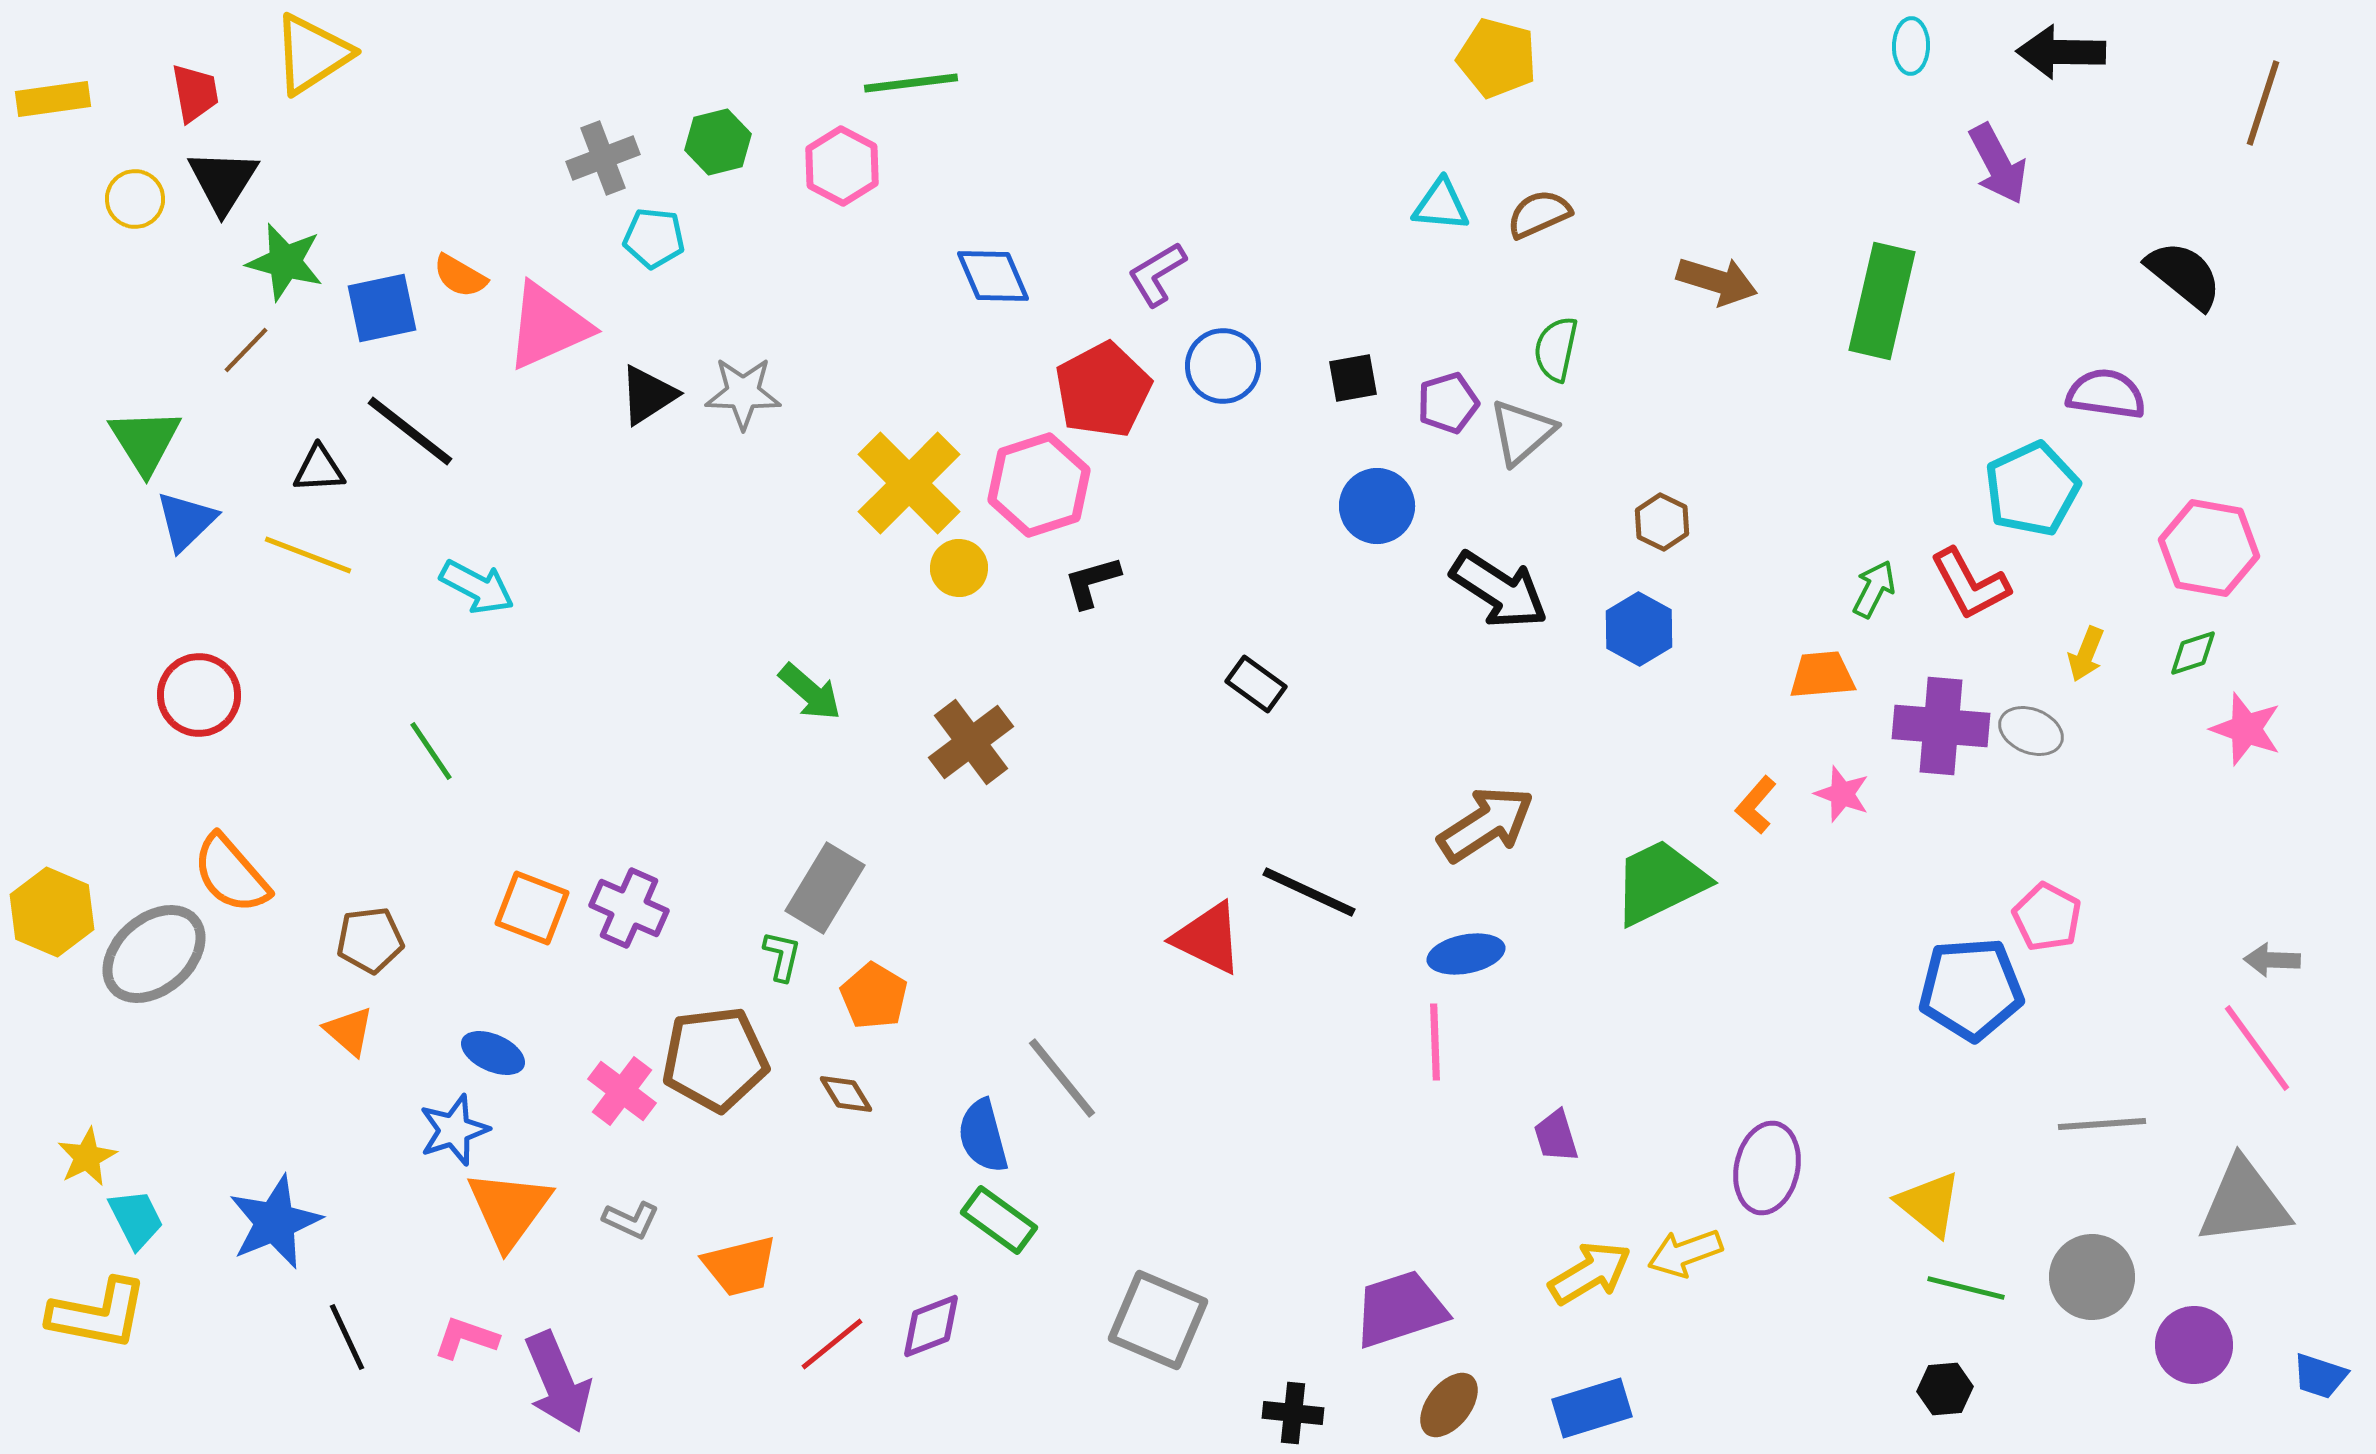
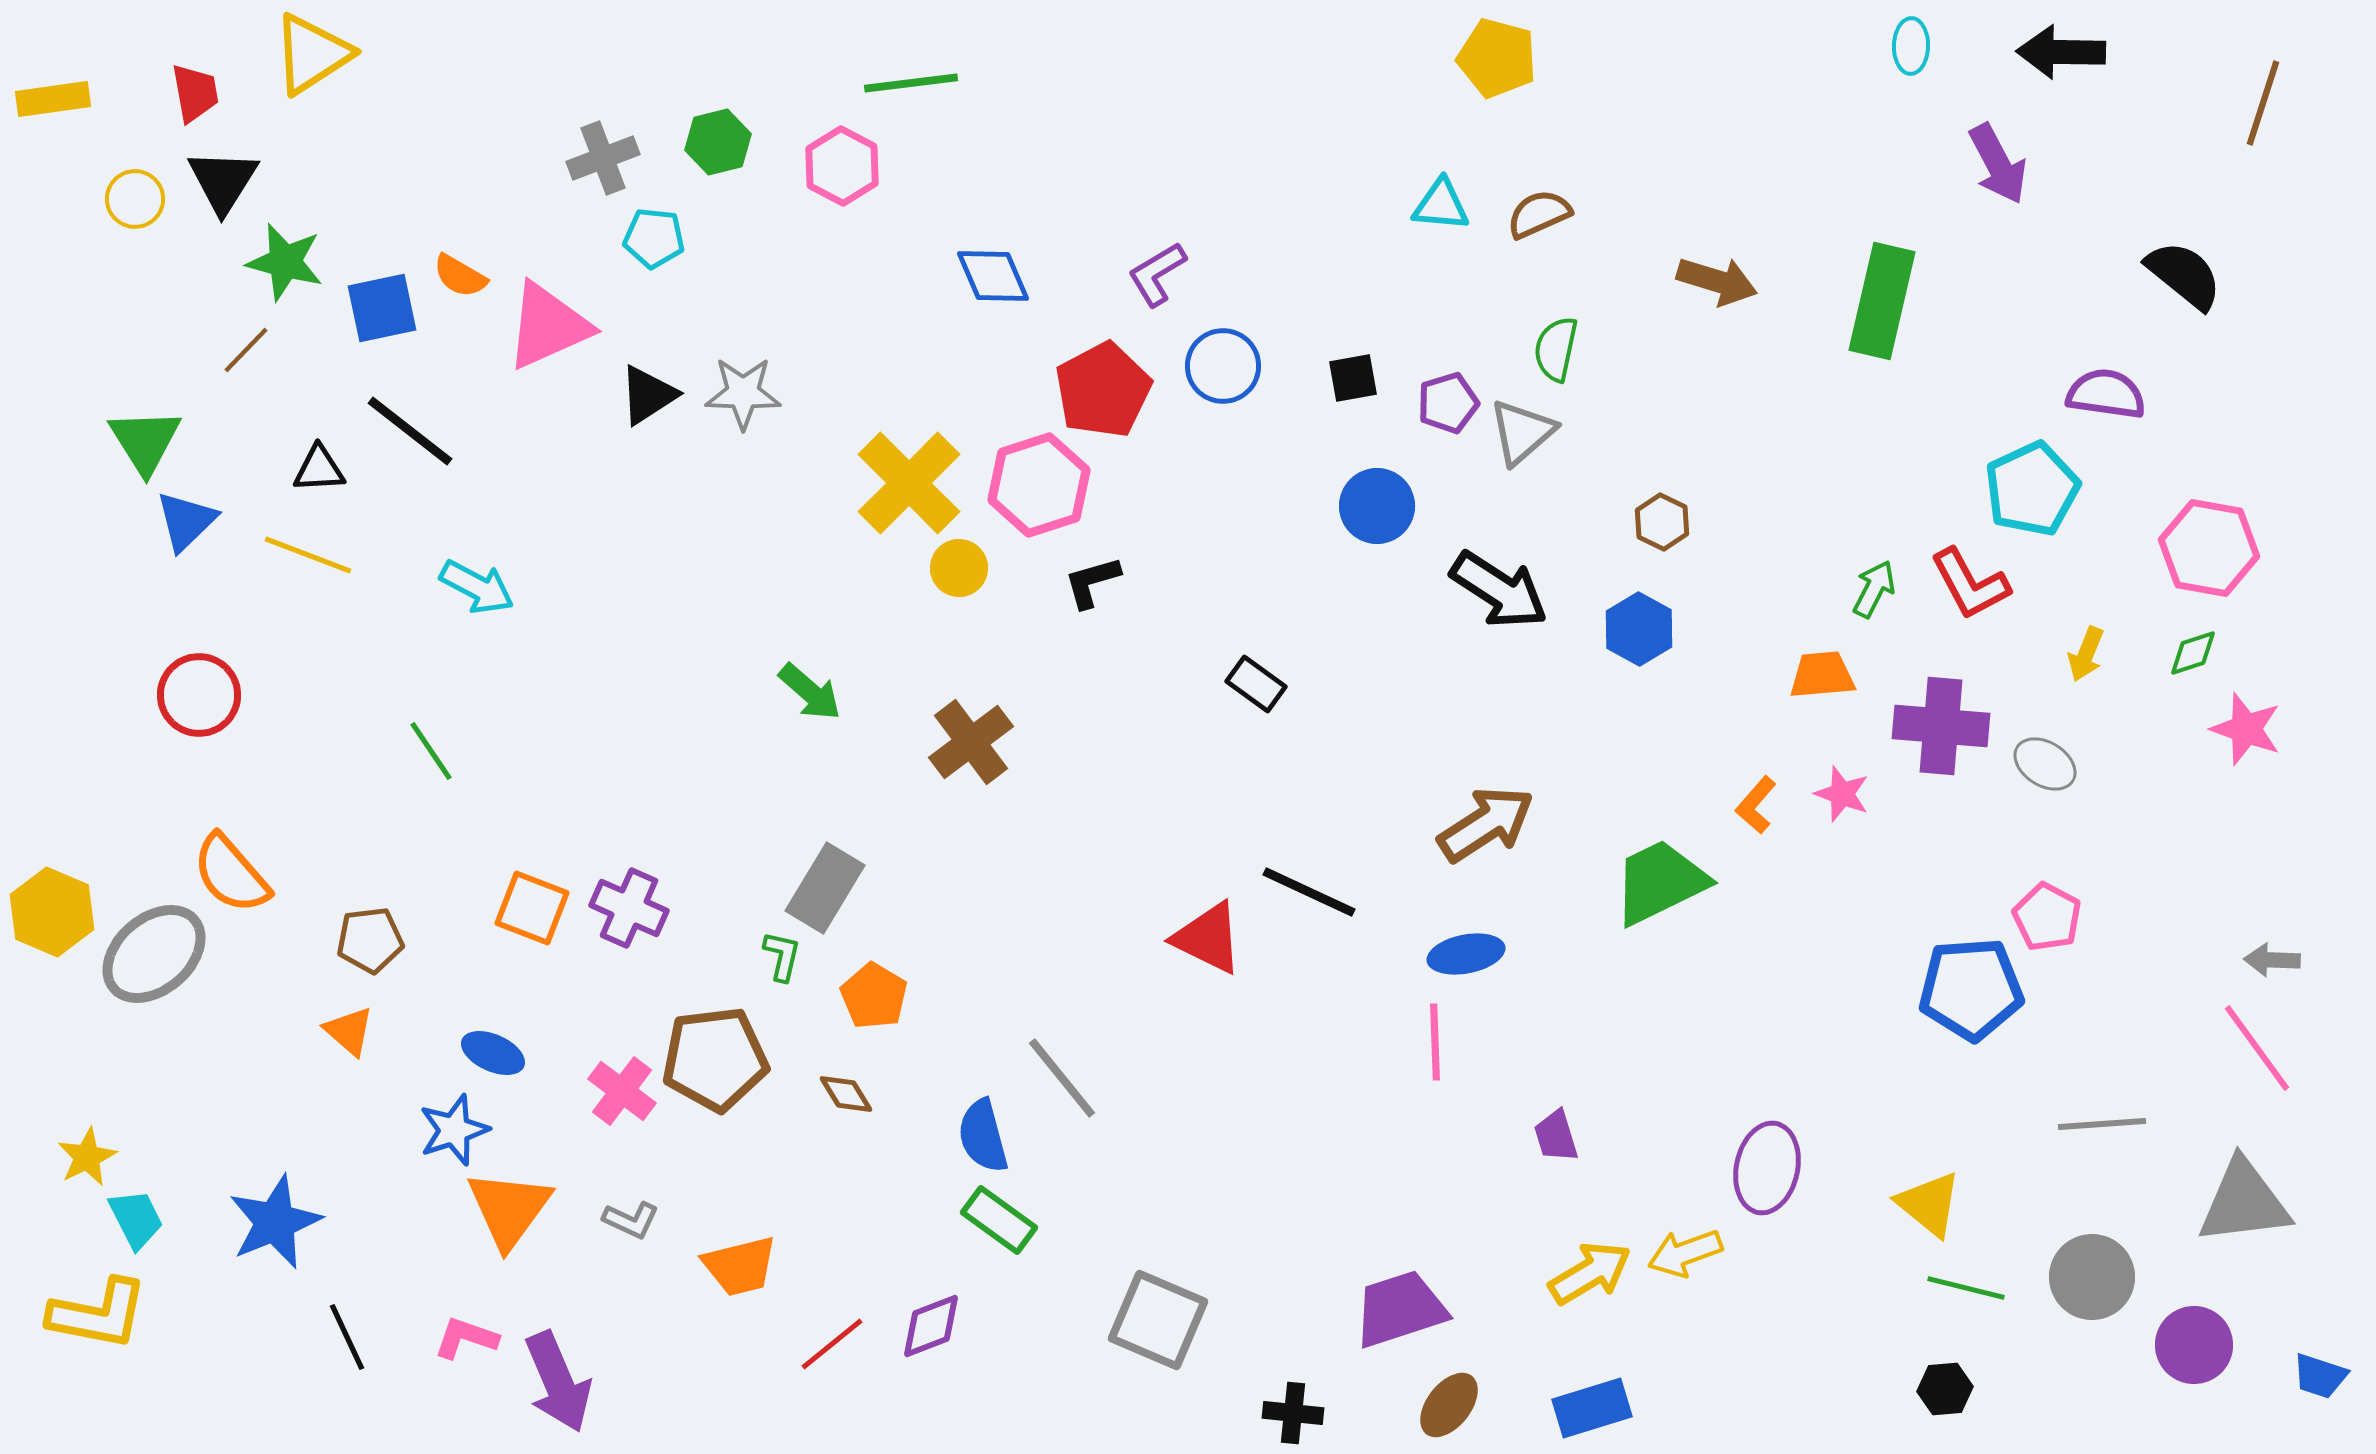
gray ellipse at (2031, 731): moved 14 px right, 33 px down; rotated 10 degrees clockwise
